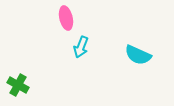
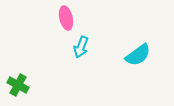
cyan semicircle: rotated 60 degrees counterclockwise
